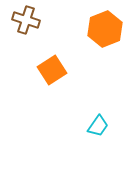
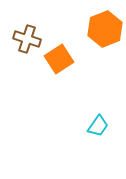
brown cross: moved 1 px right, 19 px down
orange square: moved 7 px right, 11 px up
